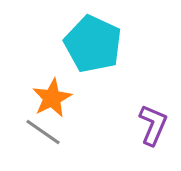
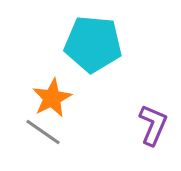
cyan pentagon: rotated 20 degrees counterclockwise
